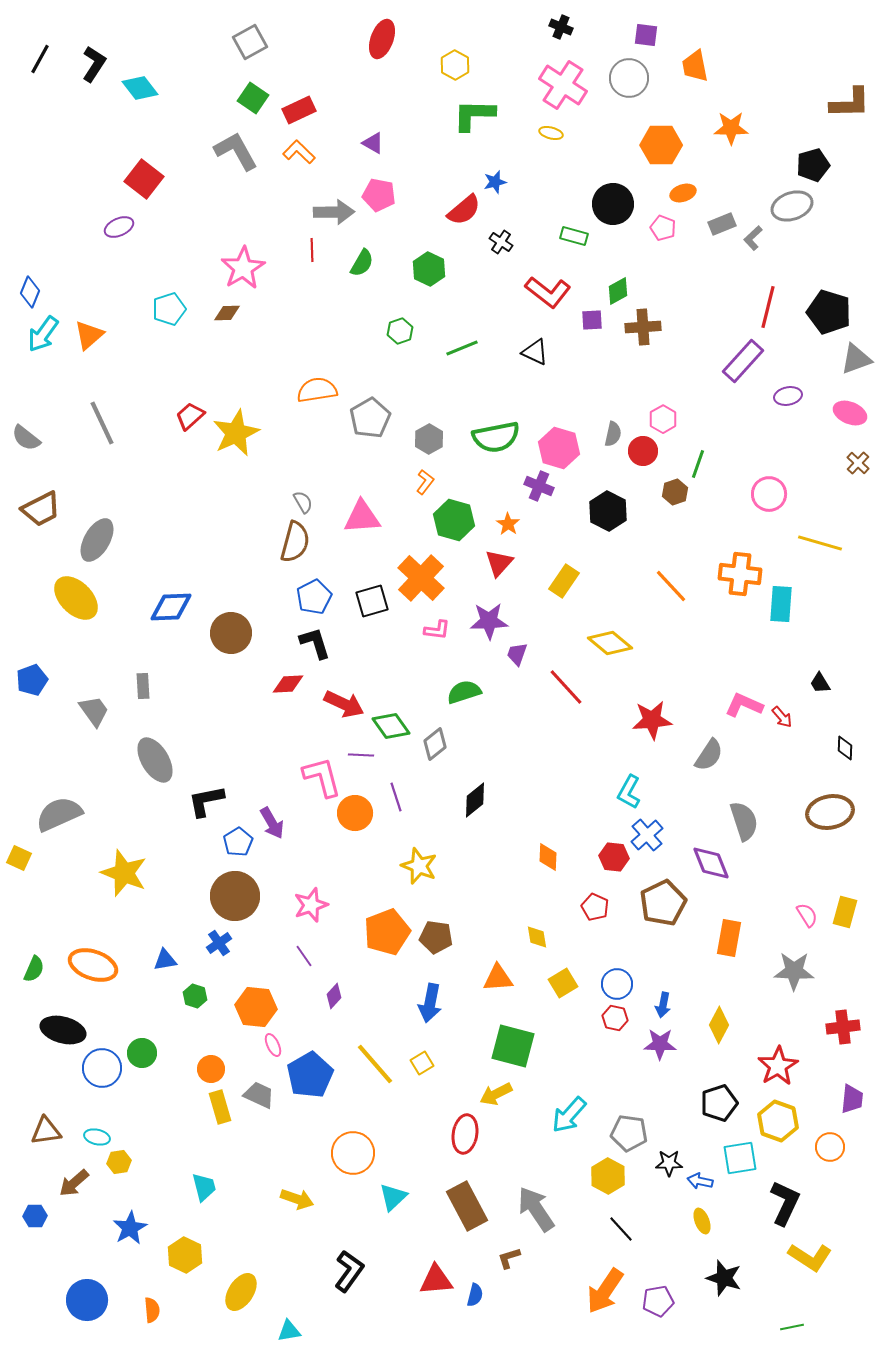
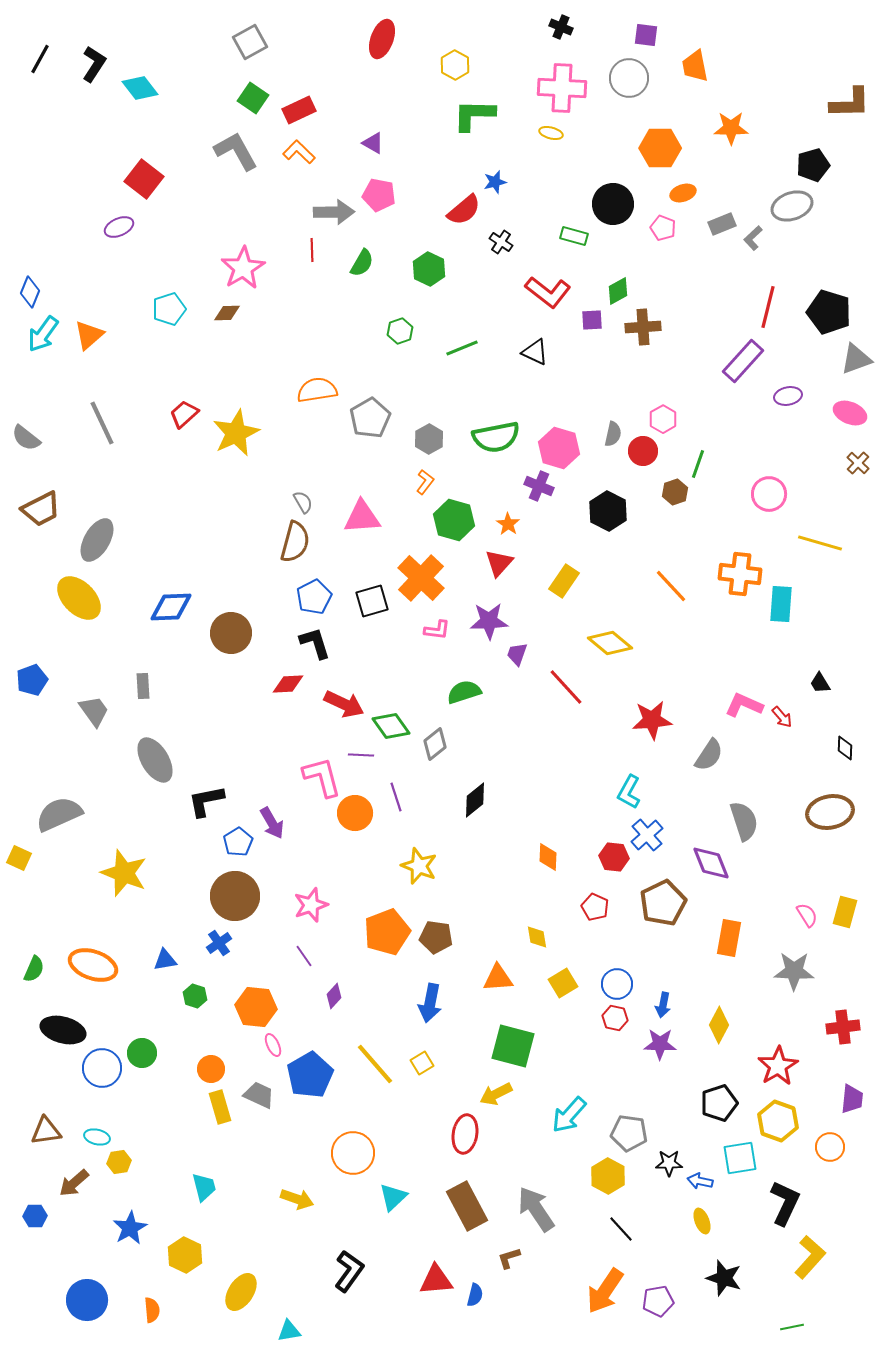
pink cross at (563, 85): moved 1 px left, 3 px down; rotated 30 degrees counterclockwise
orange hexagon at (661, 145): moved 1 px left, 3 px down
red trapezoid at (190, 416): moved 6 px left, 2 px up
yellow ellipse at (76, 598): moved 3 px right
yellow L-shape at (810, 1257): rotated 81 degrees counterclockwise
